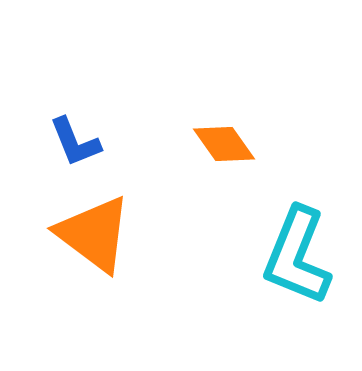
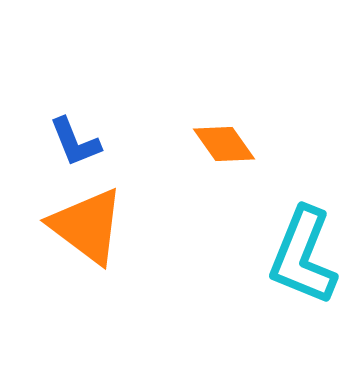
orange triangle: moved 7 px left, 8 px up
cyan L-shape: moved 6 px right
